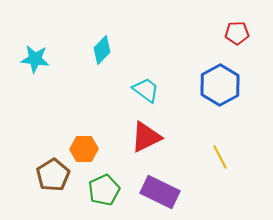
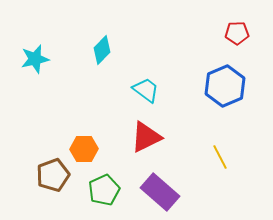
cyan star: rotated 20 degrees counterclockwise
blue hexagon: moved 5 px right, 1 px down; rotated 6 degrees clockwise
brown pentagon: rotated 12 degrees clockwise
purple rectangle: rotated 15 degrees clockwise
